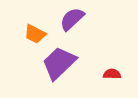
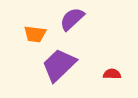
orange trapezoid: rotated 20 degrees counterclockwise
purple trapezoid: moved 2 px down
